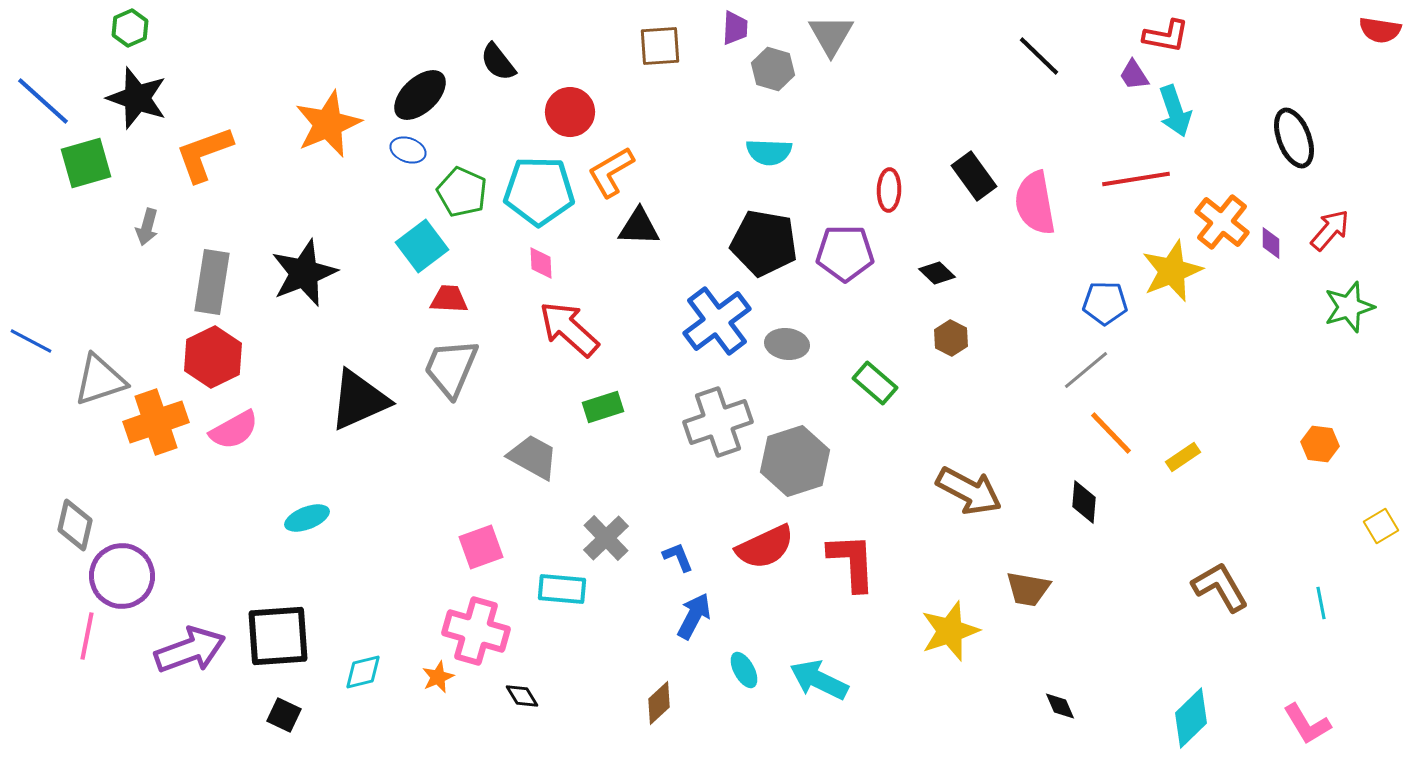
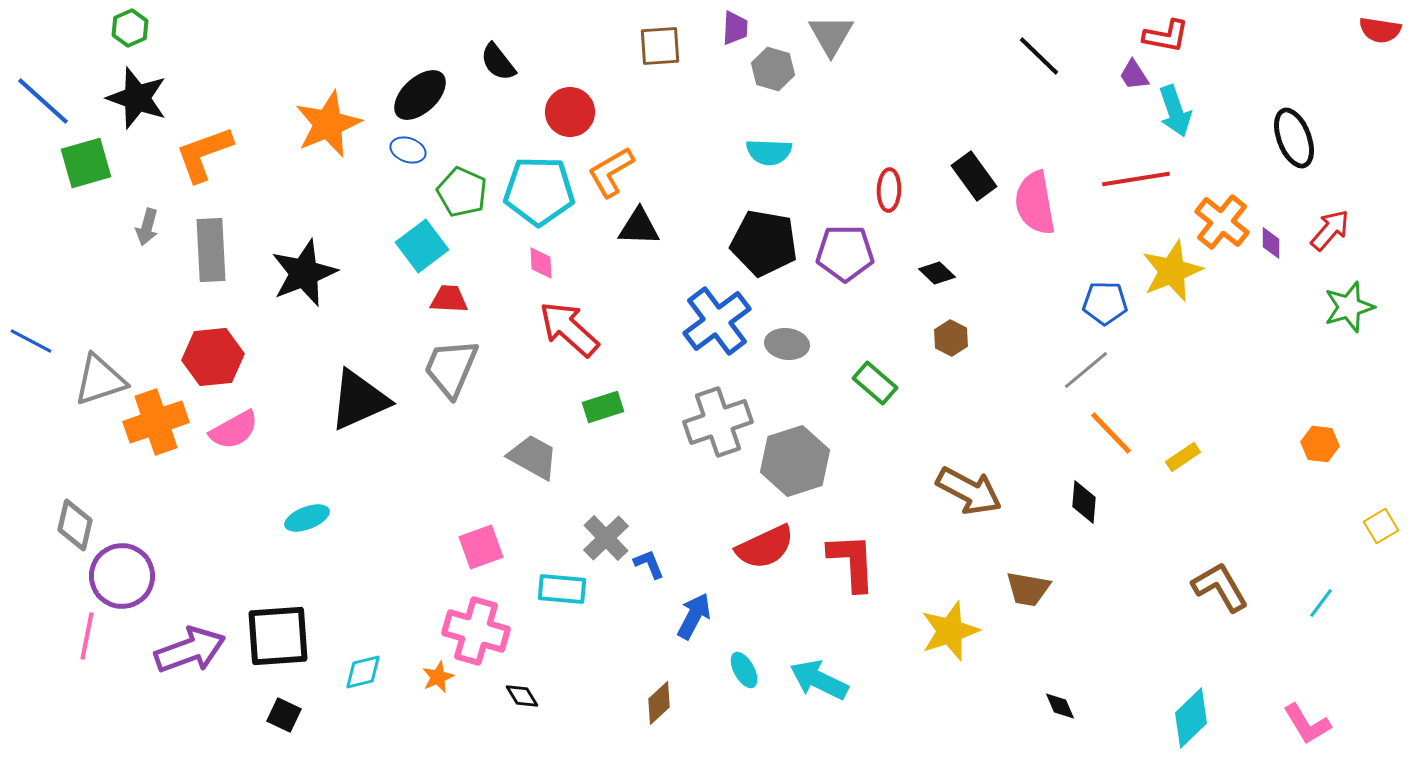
gray rectangle at (212, 282): moved 1 px left, 32 px up; rotated 12 degrees counterclockwise
red hexagon at (213, 357): rotated 20 degrees clockwise
blue L-shape at (678, 557): moved 29 px left, 7 px down
cyan line at (1321, 603): rotated 48 degrees clockwise
